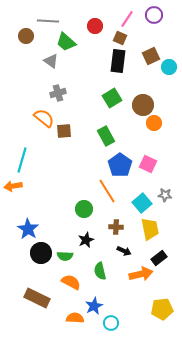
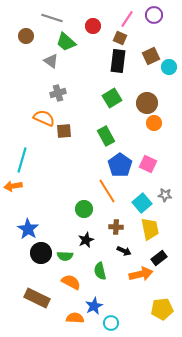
gray line at (48, 21): moved 4 px right, 3 px up; rotated 15 degrees clockwise
red circle at (95, 26): moved 2 px left
brown circle at (143, 105): moved 4 px right, 2 px up
orange semicircle at (44, 118): rotated 15 degrees counterclockwise
